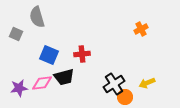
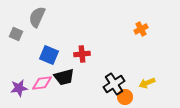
gray semicircle: rotated 40 degrees clockwise
